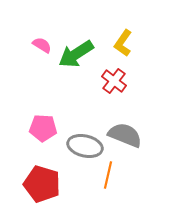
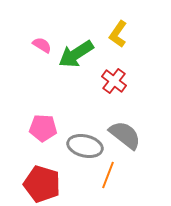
yellow L-shape: moved 5 px left, 9 px up
gray semicircle: rotated 16 degrees clockwise
orange line: rotated 8 degrees clockwise
